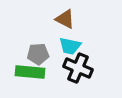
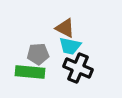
brown triangle: moved 9 px down
